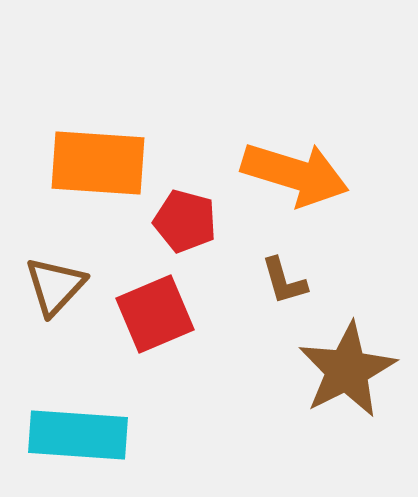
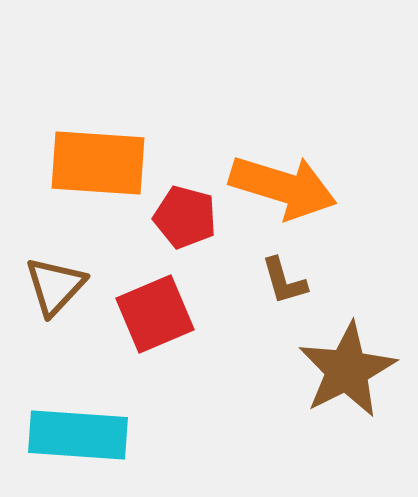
orange arrow: moved 12 px left, 13 px down
red pentagon: moved 4 px up
